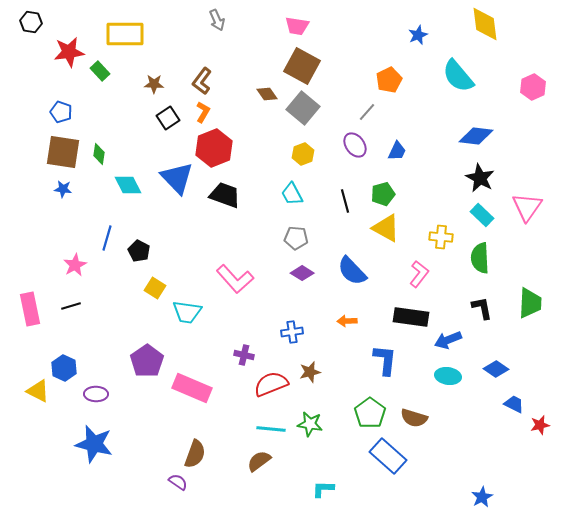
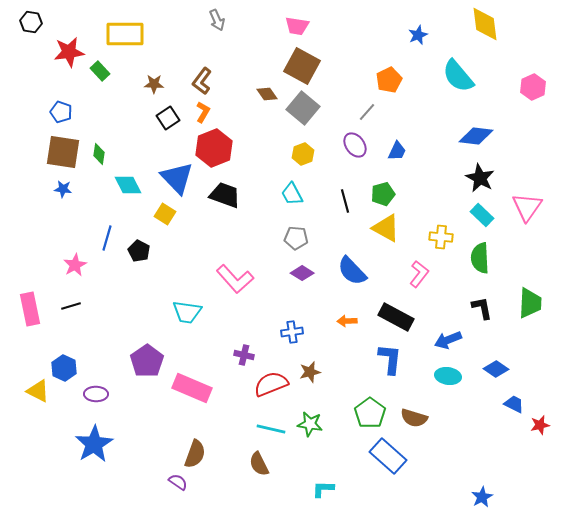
yellow square at (155, 288): moved 10 px right, 74 px up
black rectangle at (411, 317): moved 15 px left; rotated 20 degrees clockwise
blue L-shape at (385, 360): moved 5 px right, 1 px up
cyan line at (271, 429): rotated 8 degrees clockwise
blue star at (94, 444): rotated 27 degrees clockwise
brown semicircle at (259, 461): moved 3 px down; rotated 80 degrees counterclockwise
